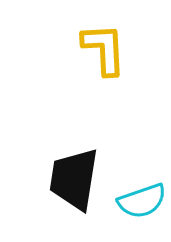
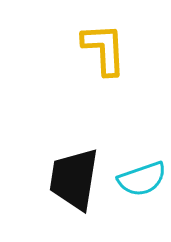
cyan semicircle: moved 22 px up
